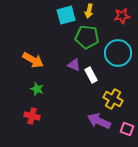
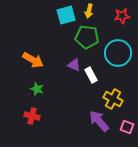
purple arrow: rotated 25 degrees clockwise
pink square: moved 2 px up
